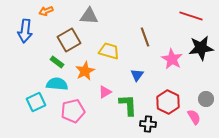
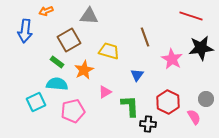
orange star: moved 1 px left, 1 px up
green L-shape: moved 2 px right, 1 px down
